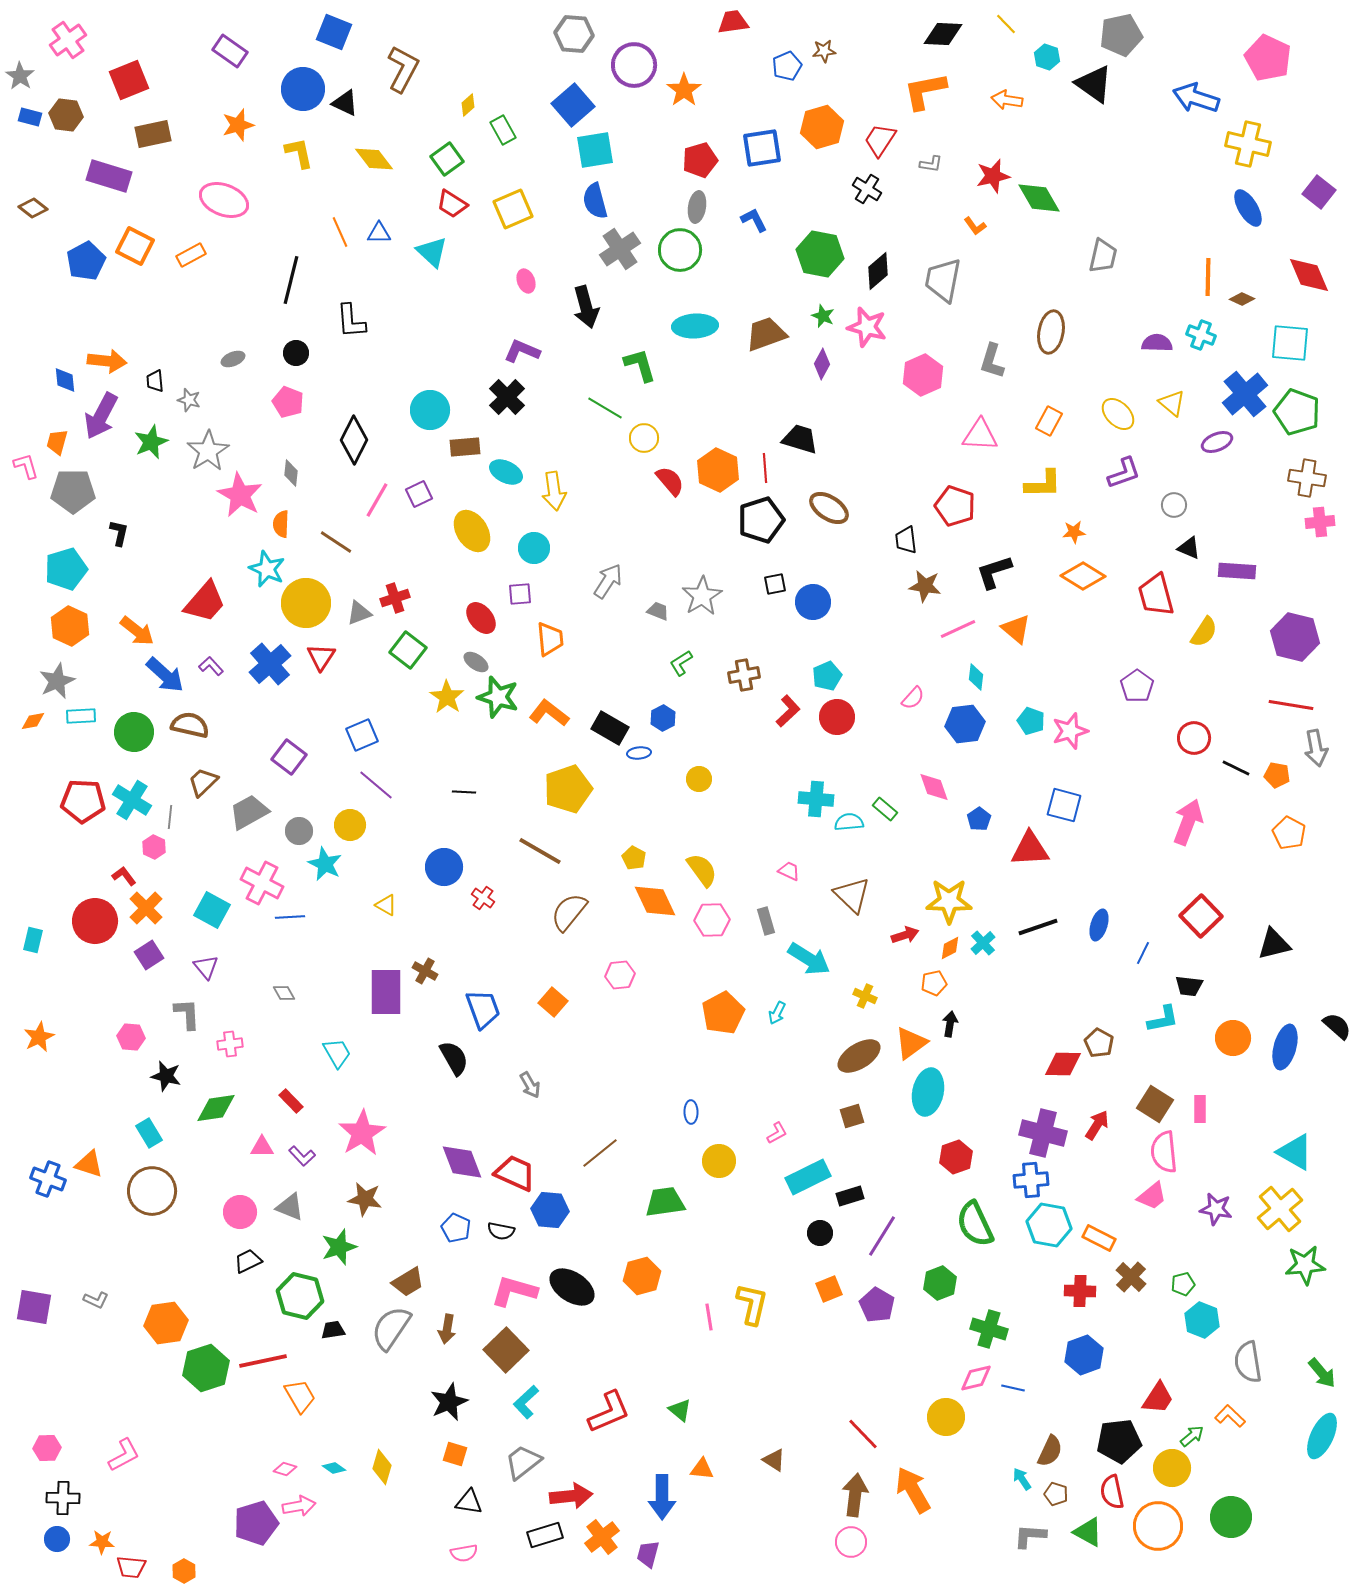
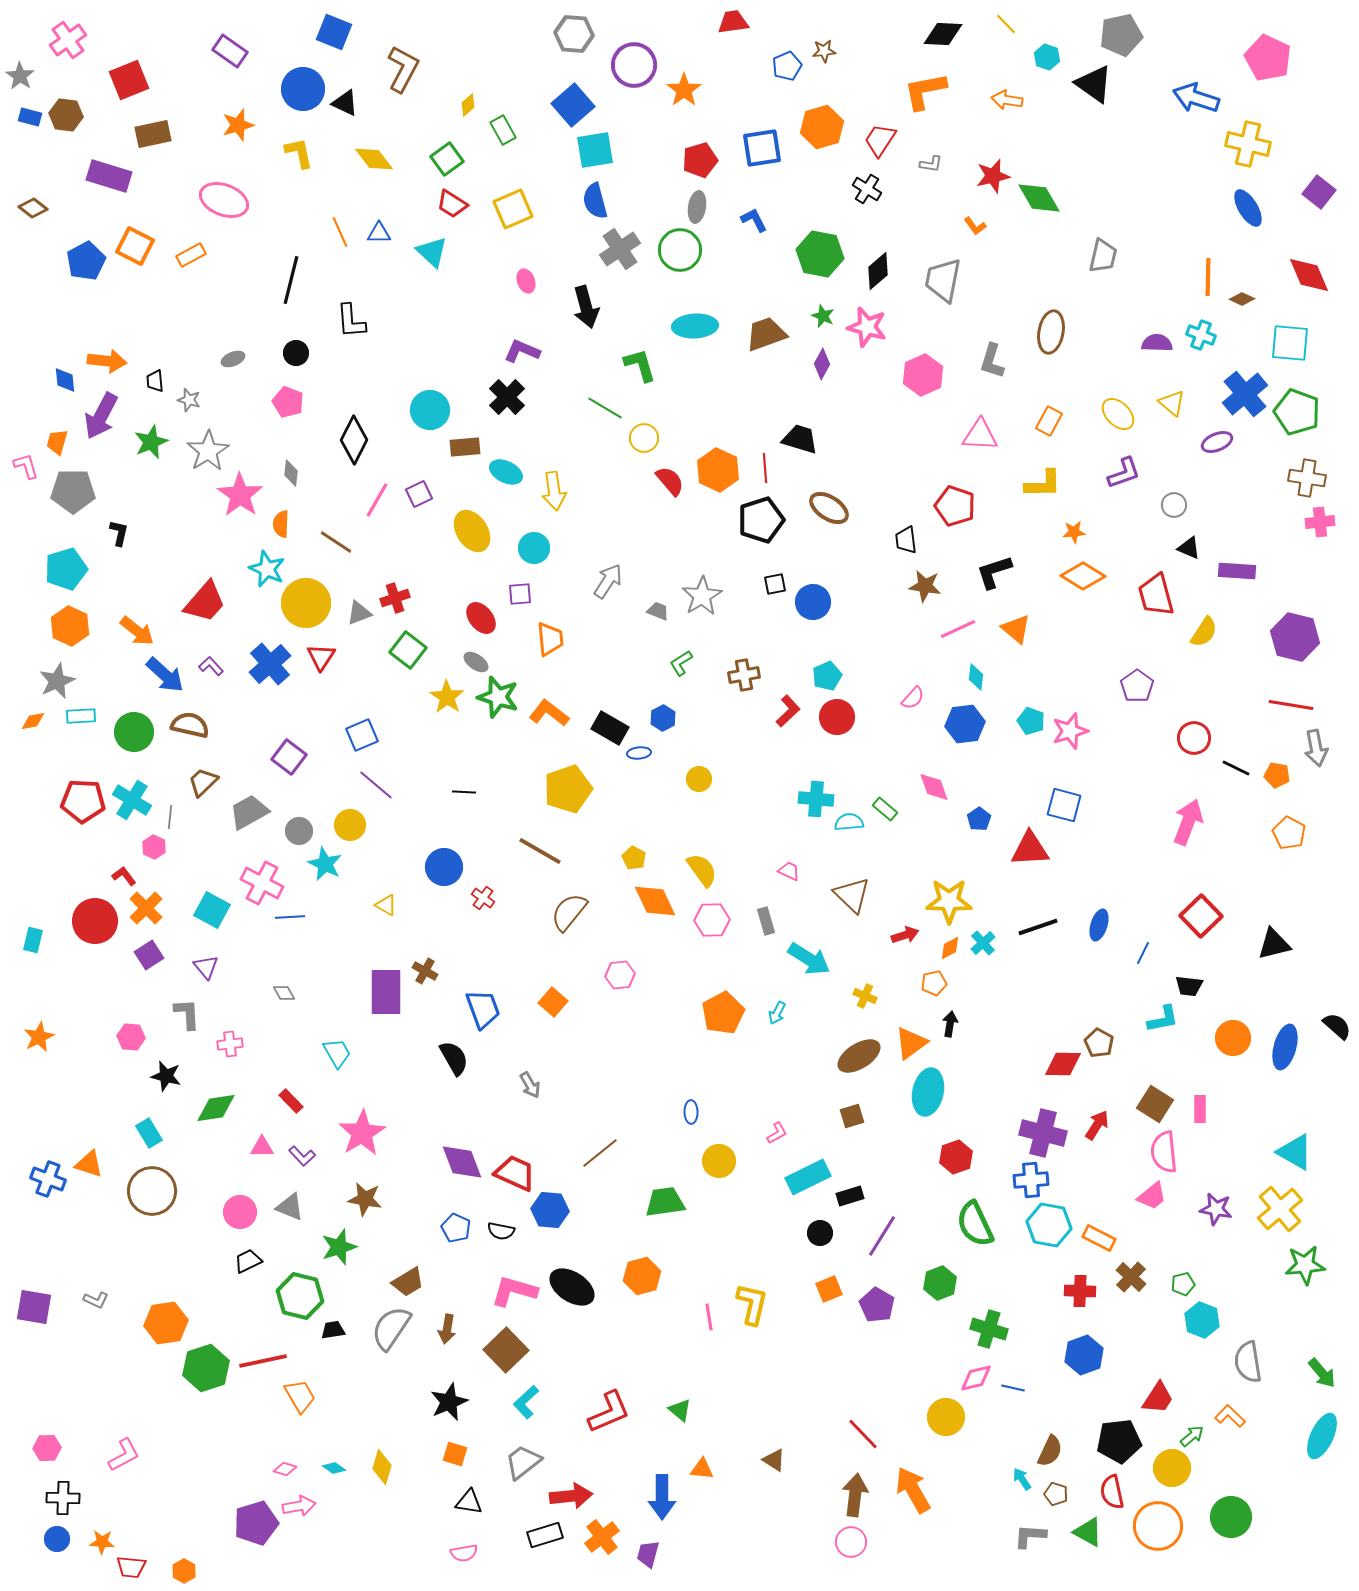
pink star at (240, 495): rotated 6 degrees clockwise
